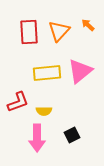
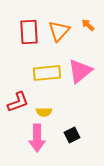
yellow semicircle: moved 1 px down
